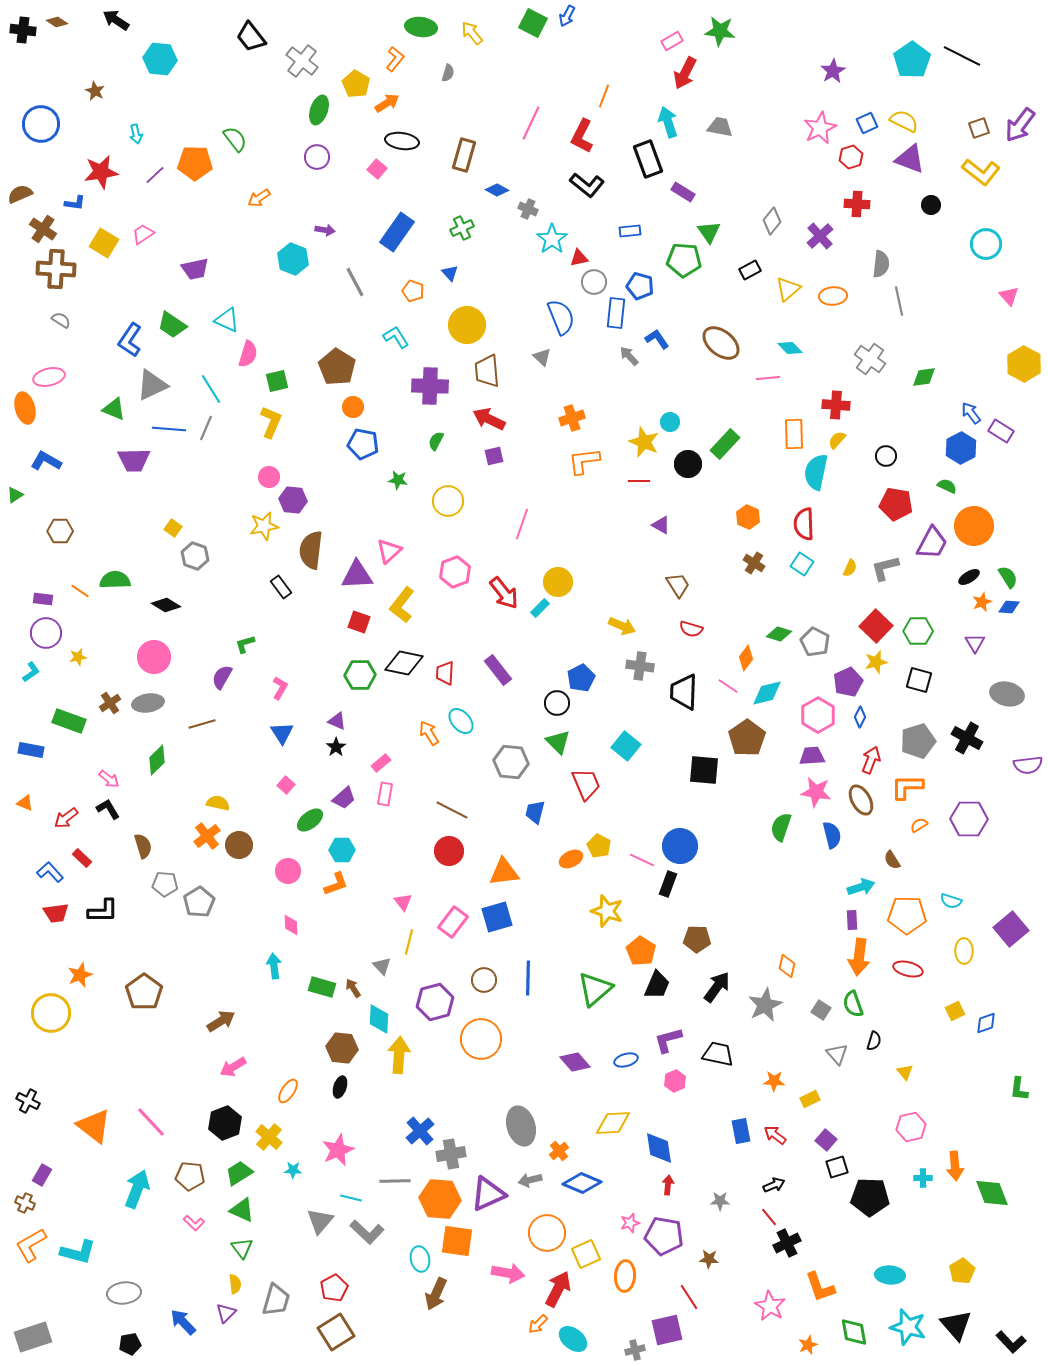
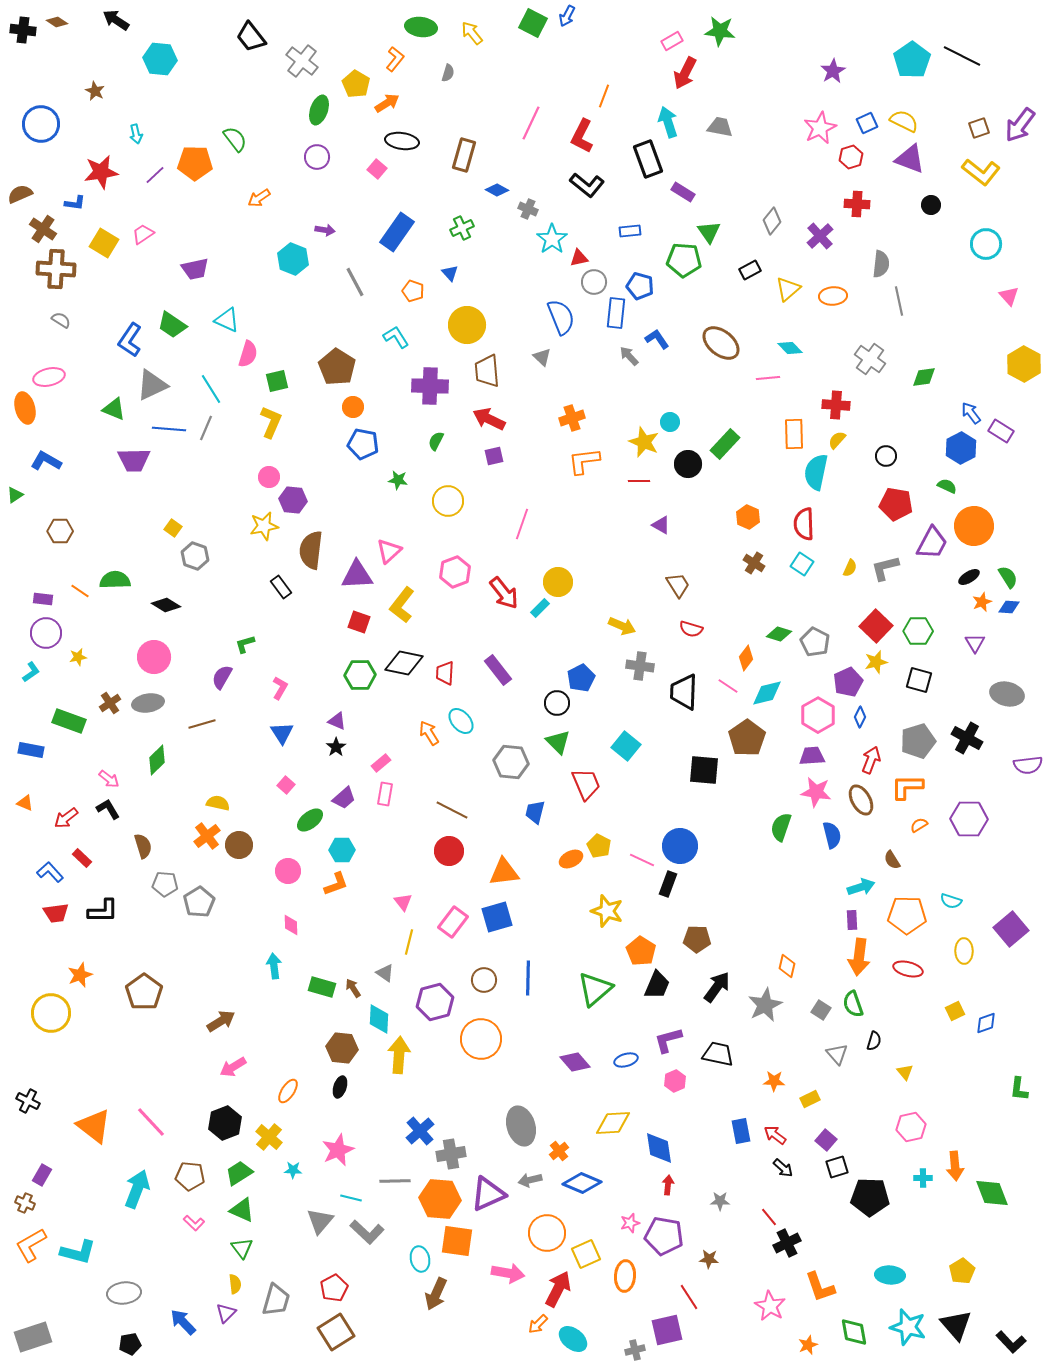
gray triangle at (382, 966): moved 3 px right, 7 px down; rotated 12 degrees counterclockwise
black arrow at (774, 1185): moved 9 px right, 17 px up; rotated 65 degrees clockwise
